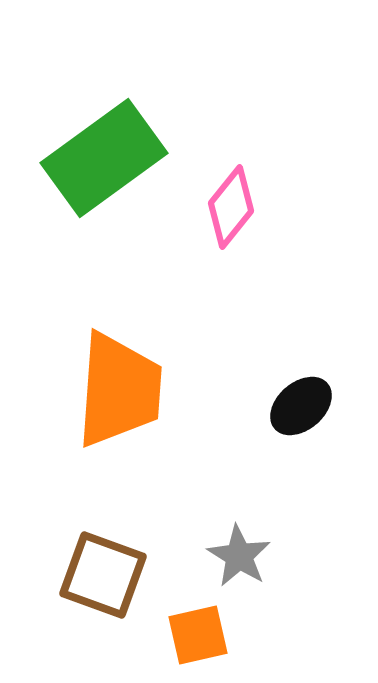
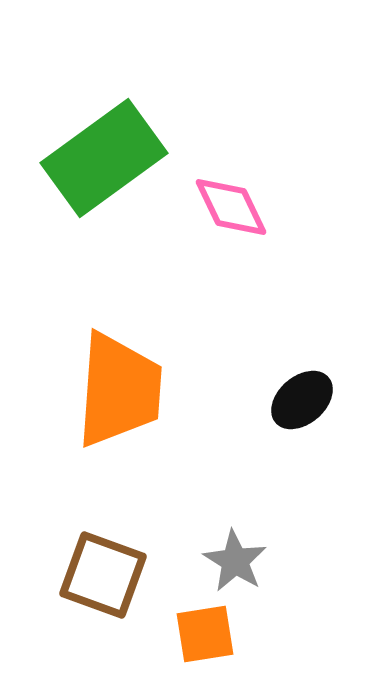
pink diamond: rotated 64 degrees counterclockwise
black ellipse: moved 1 px right, 6 px up
gray star: moved 4 px left, 5 px down
orange square: moved 7 px right, 1 px up; rotated 4 degrees clockwise
